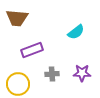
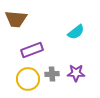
brown trapezoid: moved 1 px left, 1 px down
purple star: moved 6 px left
yellow circle: moved 10 px right, 5 px up
